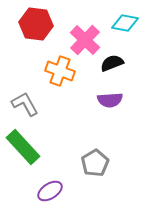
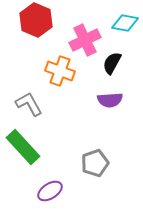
red hexagon: moved 4 px up; rotated 16 degrees clockwise
pink cross: rotated 20 degrees clockwise
black semicircle: rotated 40 degrees counterclockwise
gray L-shape: moved 4 px right
gray pentagon: rotated 12 degrees clockwise
